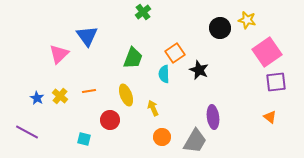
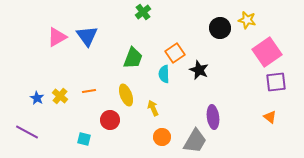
pink triangle: moved 2 px left, 17 px up; rotated 15 degrees clockwise
